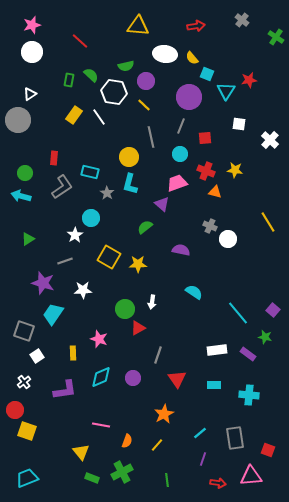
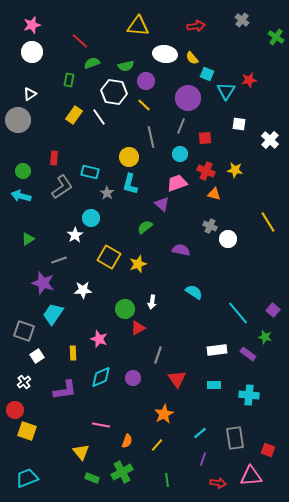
green semicircle at (91, 75): moved 1 px right, 12 px up; rotated 63 degrees counterclockwise
purple circle at (189, 97): moved 1 px left, 1 px down
green circle at (25, 173): moved 2 px left, 2 px up
orange triangle at (215, 192): moved 1 px left, 2 px down
gray line at (65, 261): moved 6 px left, 1 px up
yellow star at (138, 264): rotated 18 degrees counterclockwise
